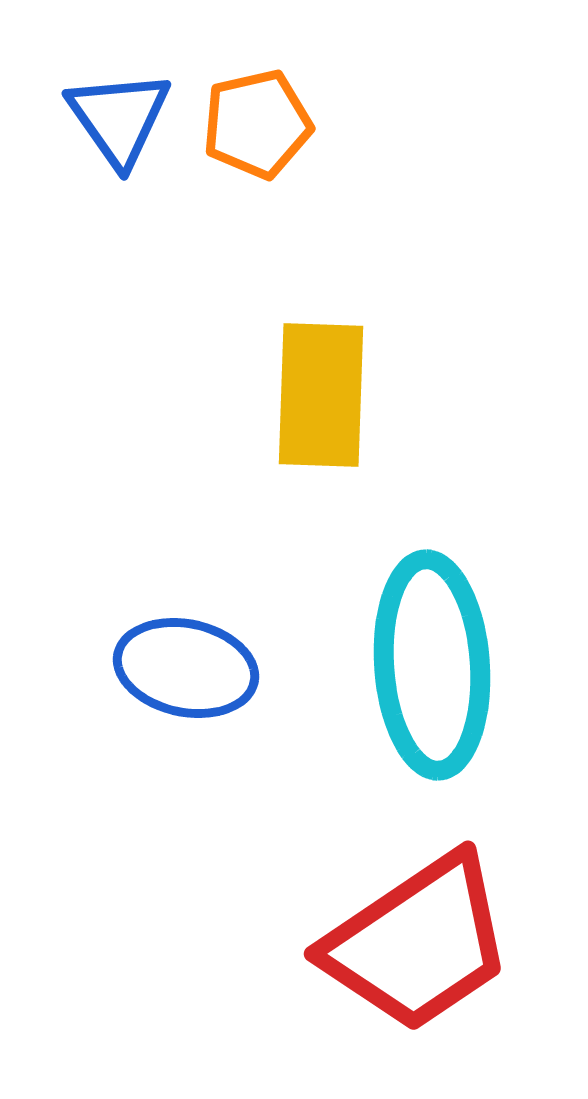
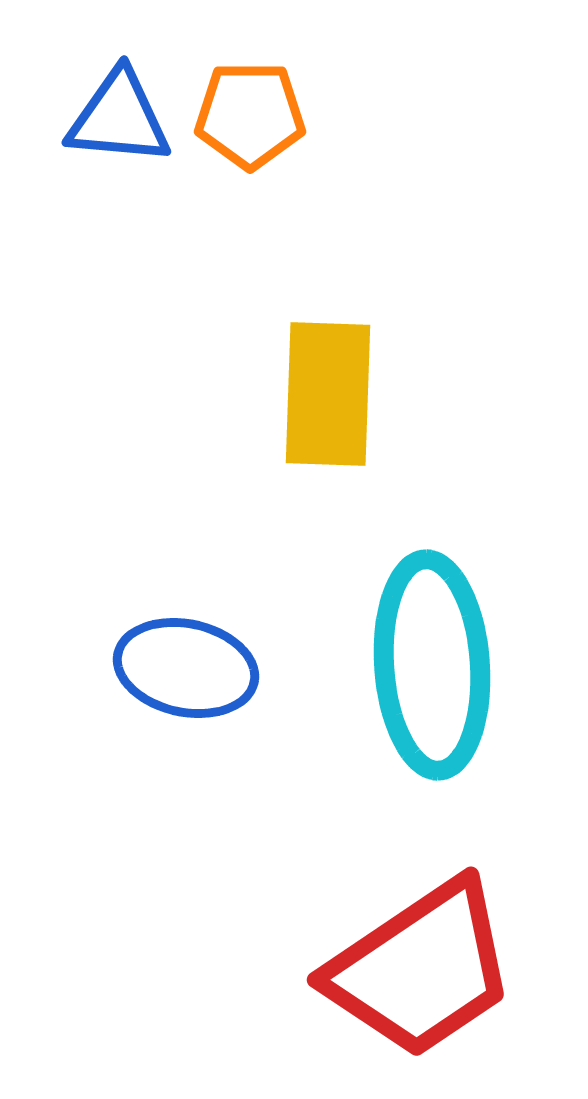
blue triangle: rotated 50 degrees counterclockwise
orange pentagon: moved 7 px left, 9 px up; rotated 13 degrees clockwise
yellow rectangle: moved 7 px right, 1 px up
red trapezoid: moved 3 px right, 26 px down
